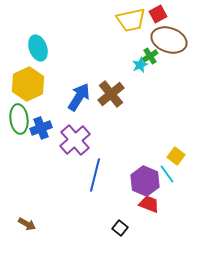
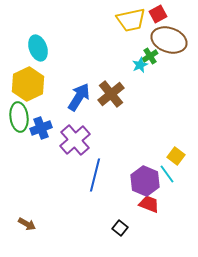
green ellipse: moved 2 px up
